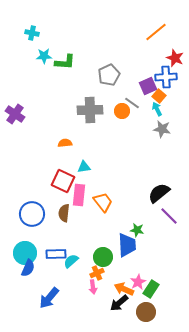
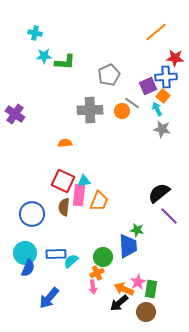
cyan cross: moved 3 px right
red star: rotated 18 degrees counterclockwise
orange square: moved 4 px right
cyan triangle: moved 14 px down
orange trapezoid: moved 4 px left, 1 px up; rotated 60 degrees clockwise
brown semicircle: moved 6 px up
blue trapezoid: moved 1 px right, 1 px down
green rectangle: rotated 24 degrees counterclockwise
